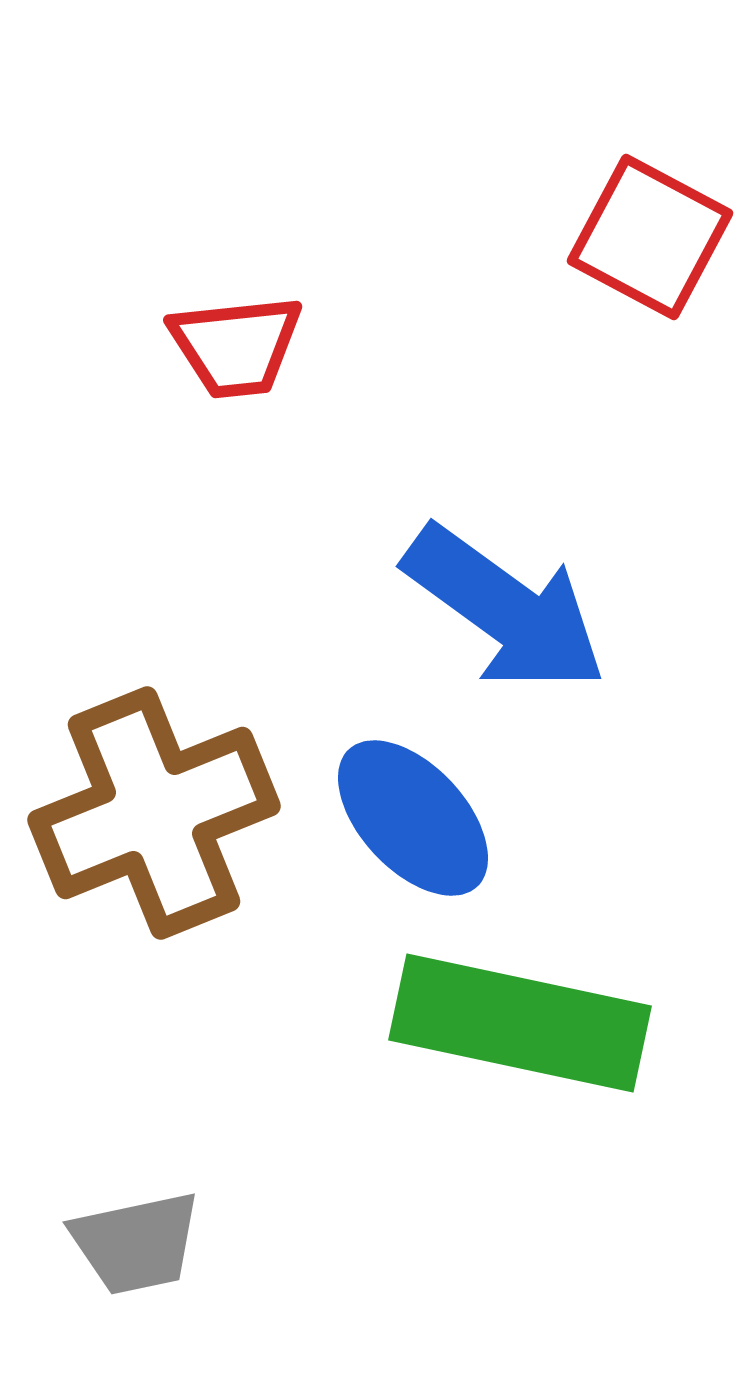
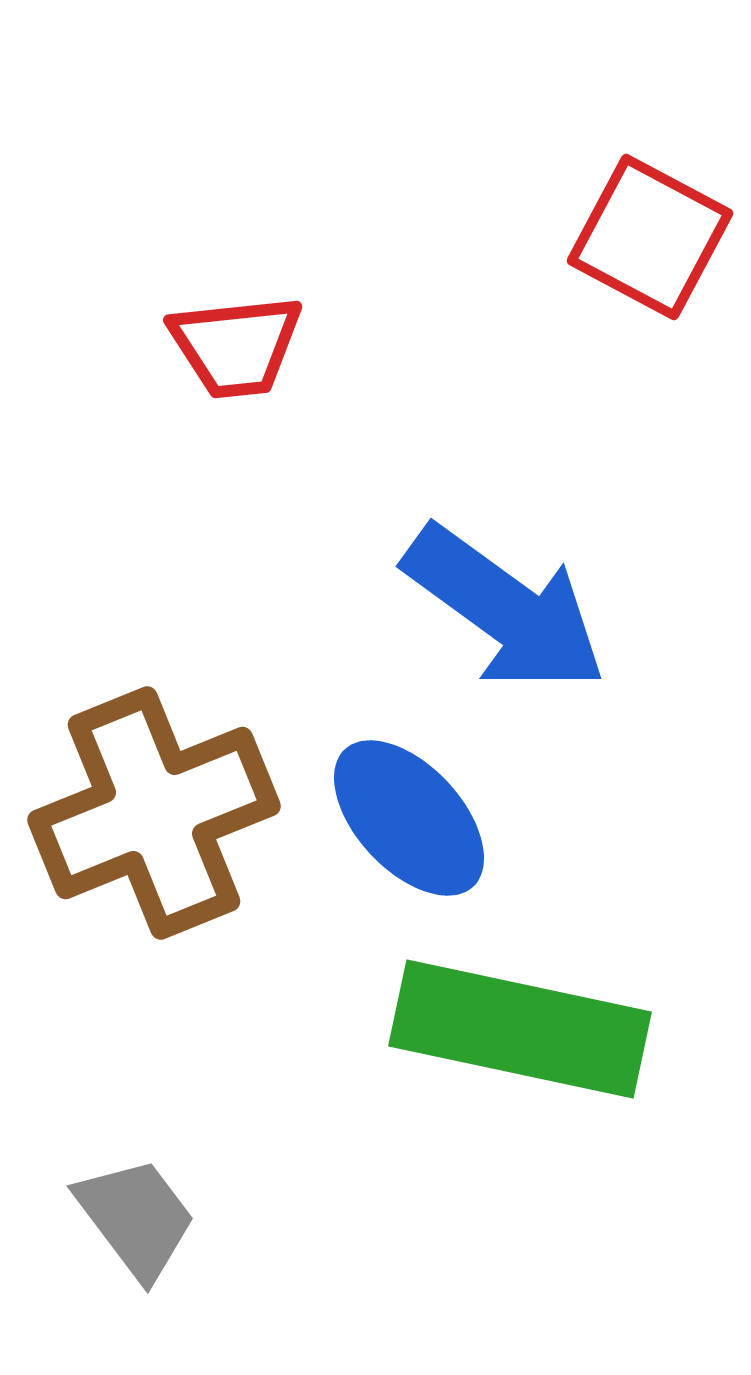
blue ellipse: moved 4 px left
green rectangle: moved 6 px down
gray trapezoid: moved 25 px up; rotated 115 degrees counterclockwise
